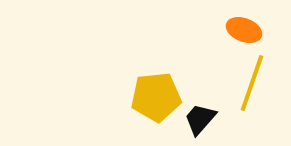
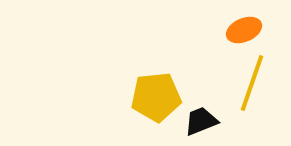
orange ellipse: rotated 44 degrees counterclockwise
black trapezoid: moved 1 px right, 2 px down; rotated 27 degrees clockwise
